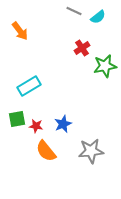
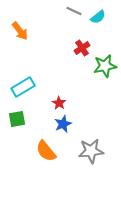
cyan rectangle: moved 6 px left, 1 px down
red star: moved 23 px right, 23 px up; rotated 24 degrees clockwise
